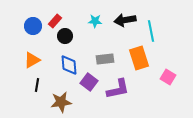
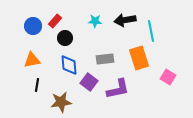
black circle: moved 2 px down
orange triangle: rotated 18 degrees clockwise
